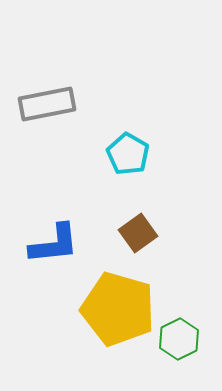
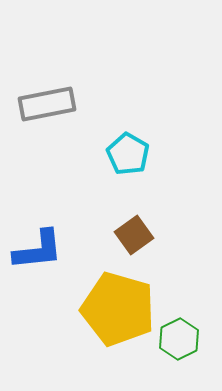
brown square: moved 4 px left, 2 px down
blue L-shape: moved 16 px left, 6 px down
